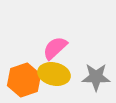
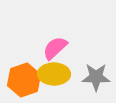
yellow ellipse: rotated 12 degrees counterclockwise
